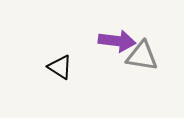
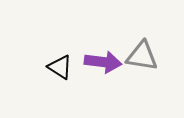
purple arrow: moved 14 px left, 21 px down
